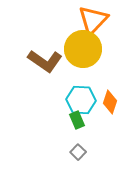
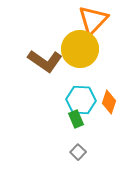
yellow circle: moved 3 px left
orange diamond: moved 1 px left
green rectangle: moved 1 px left, 1 px up
